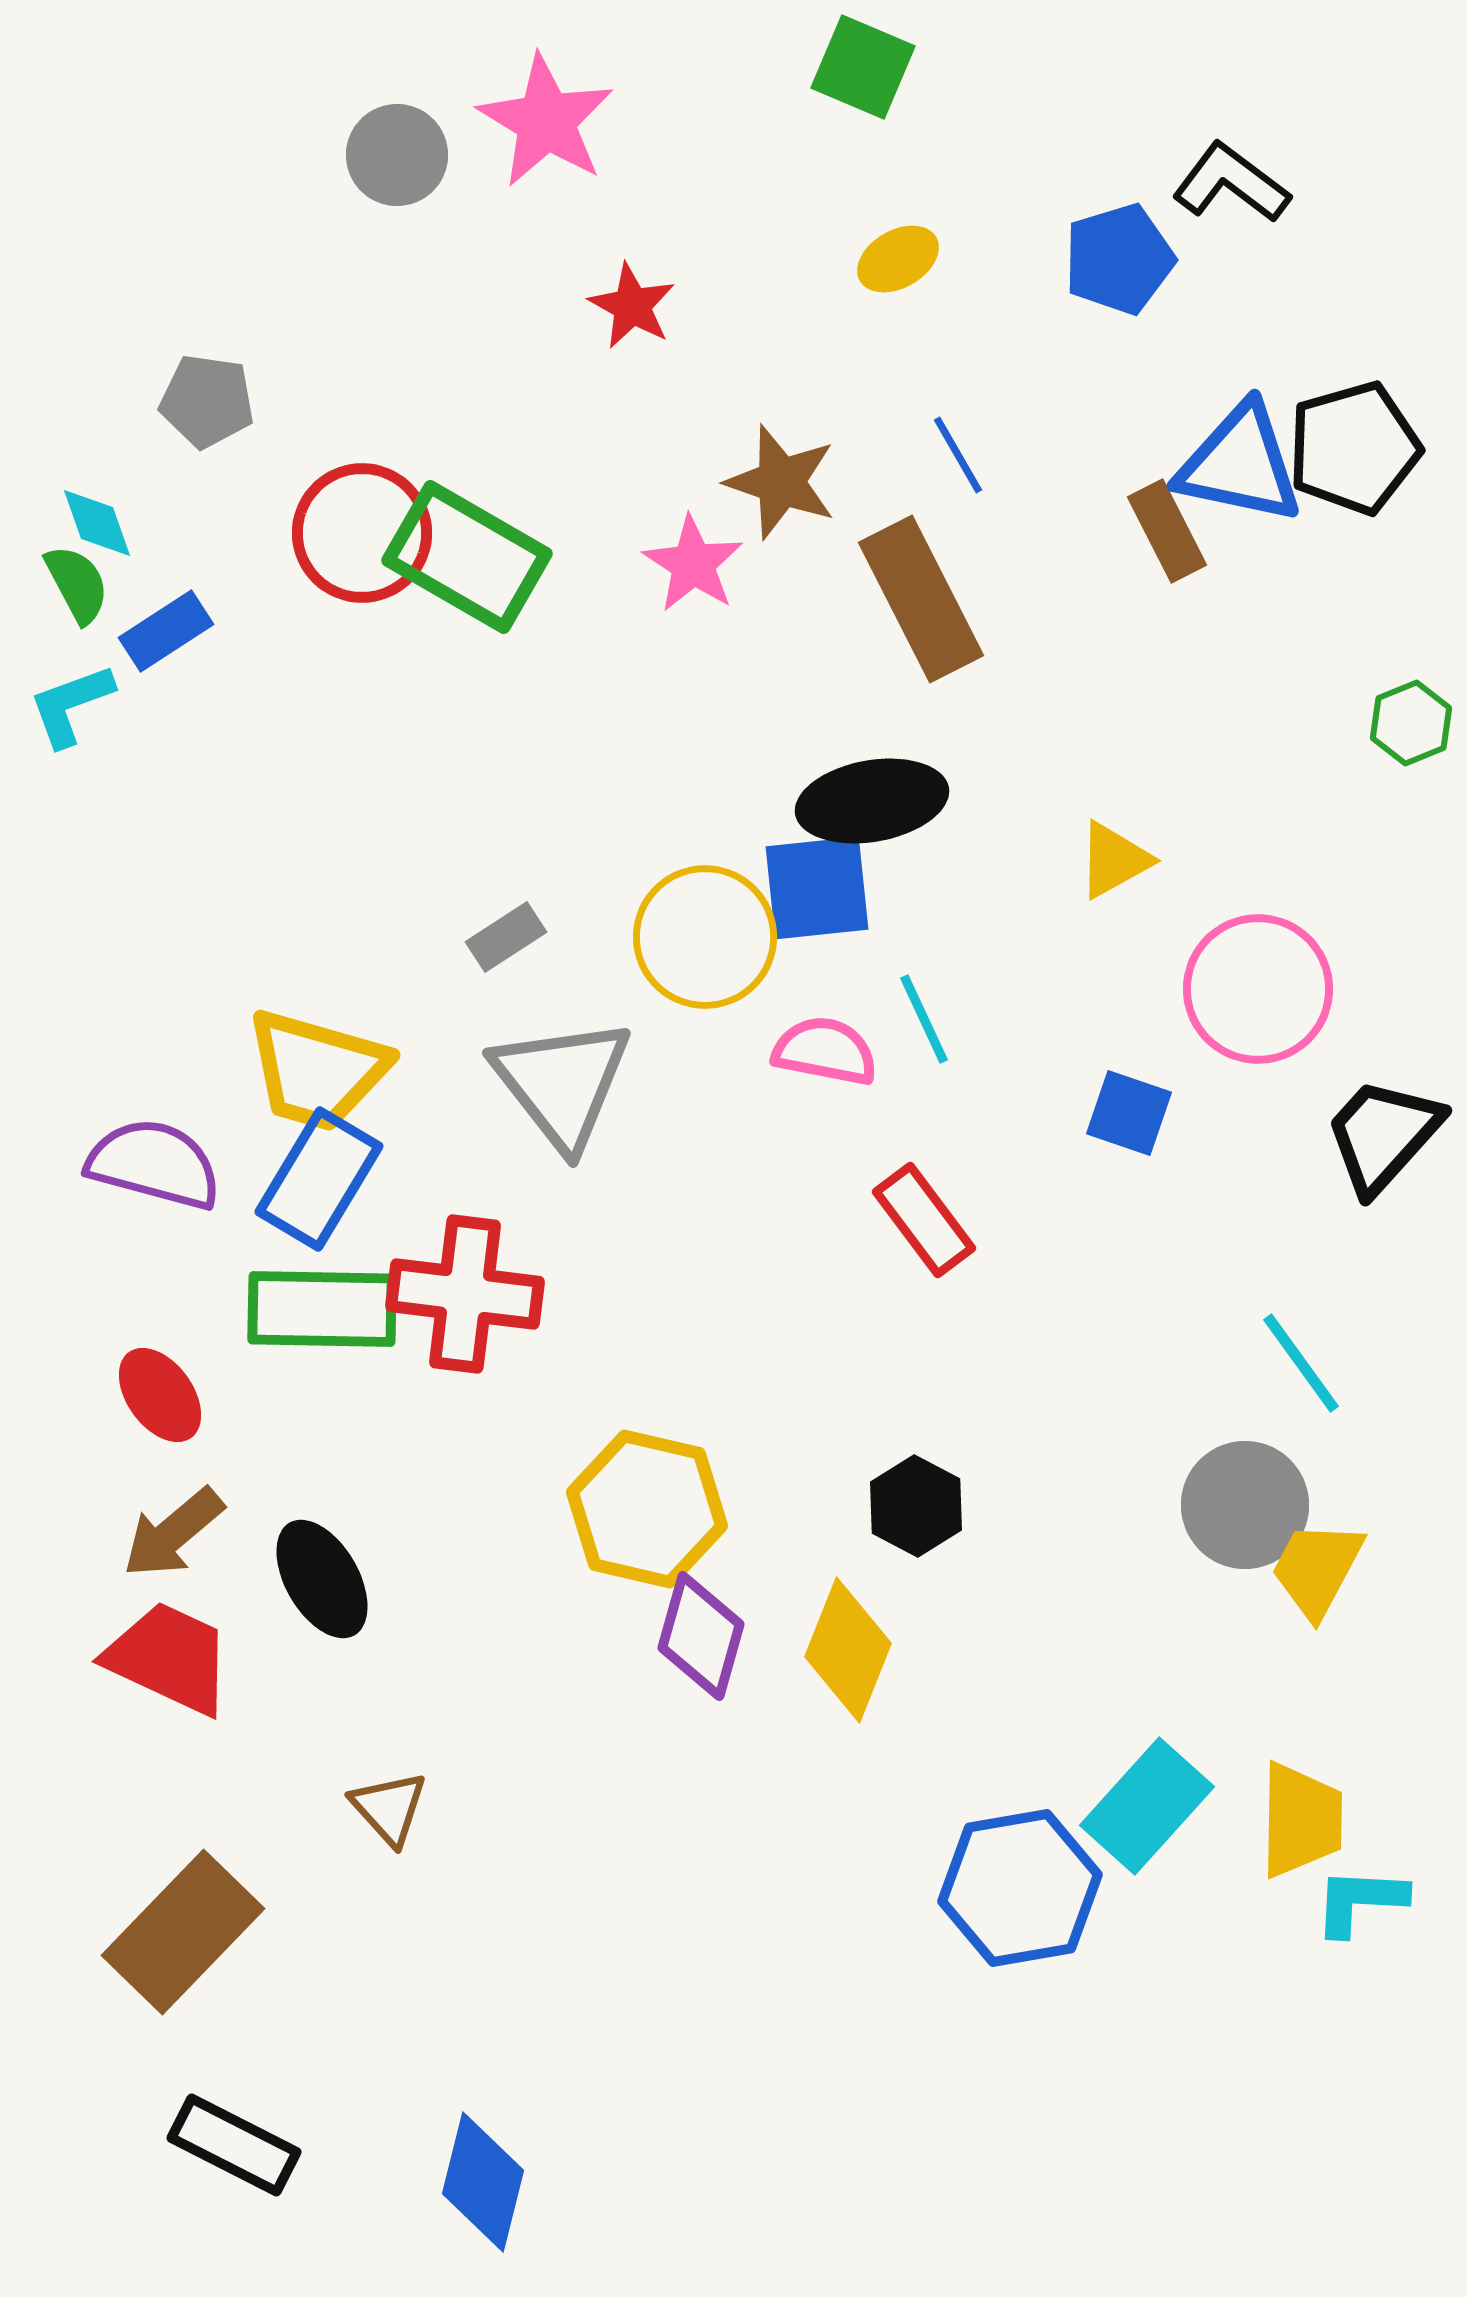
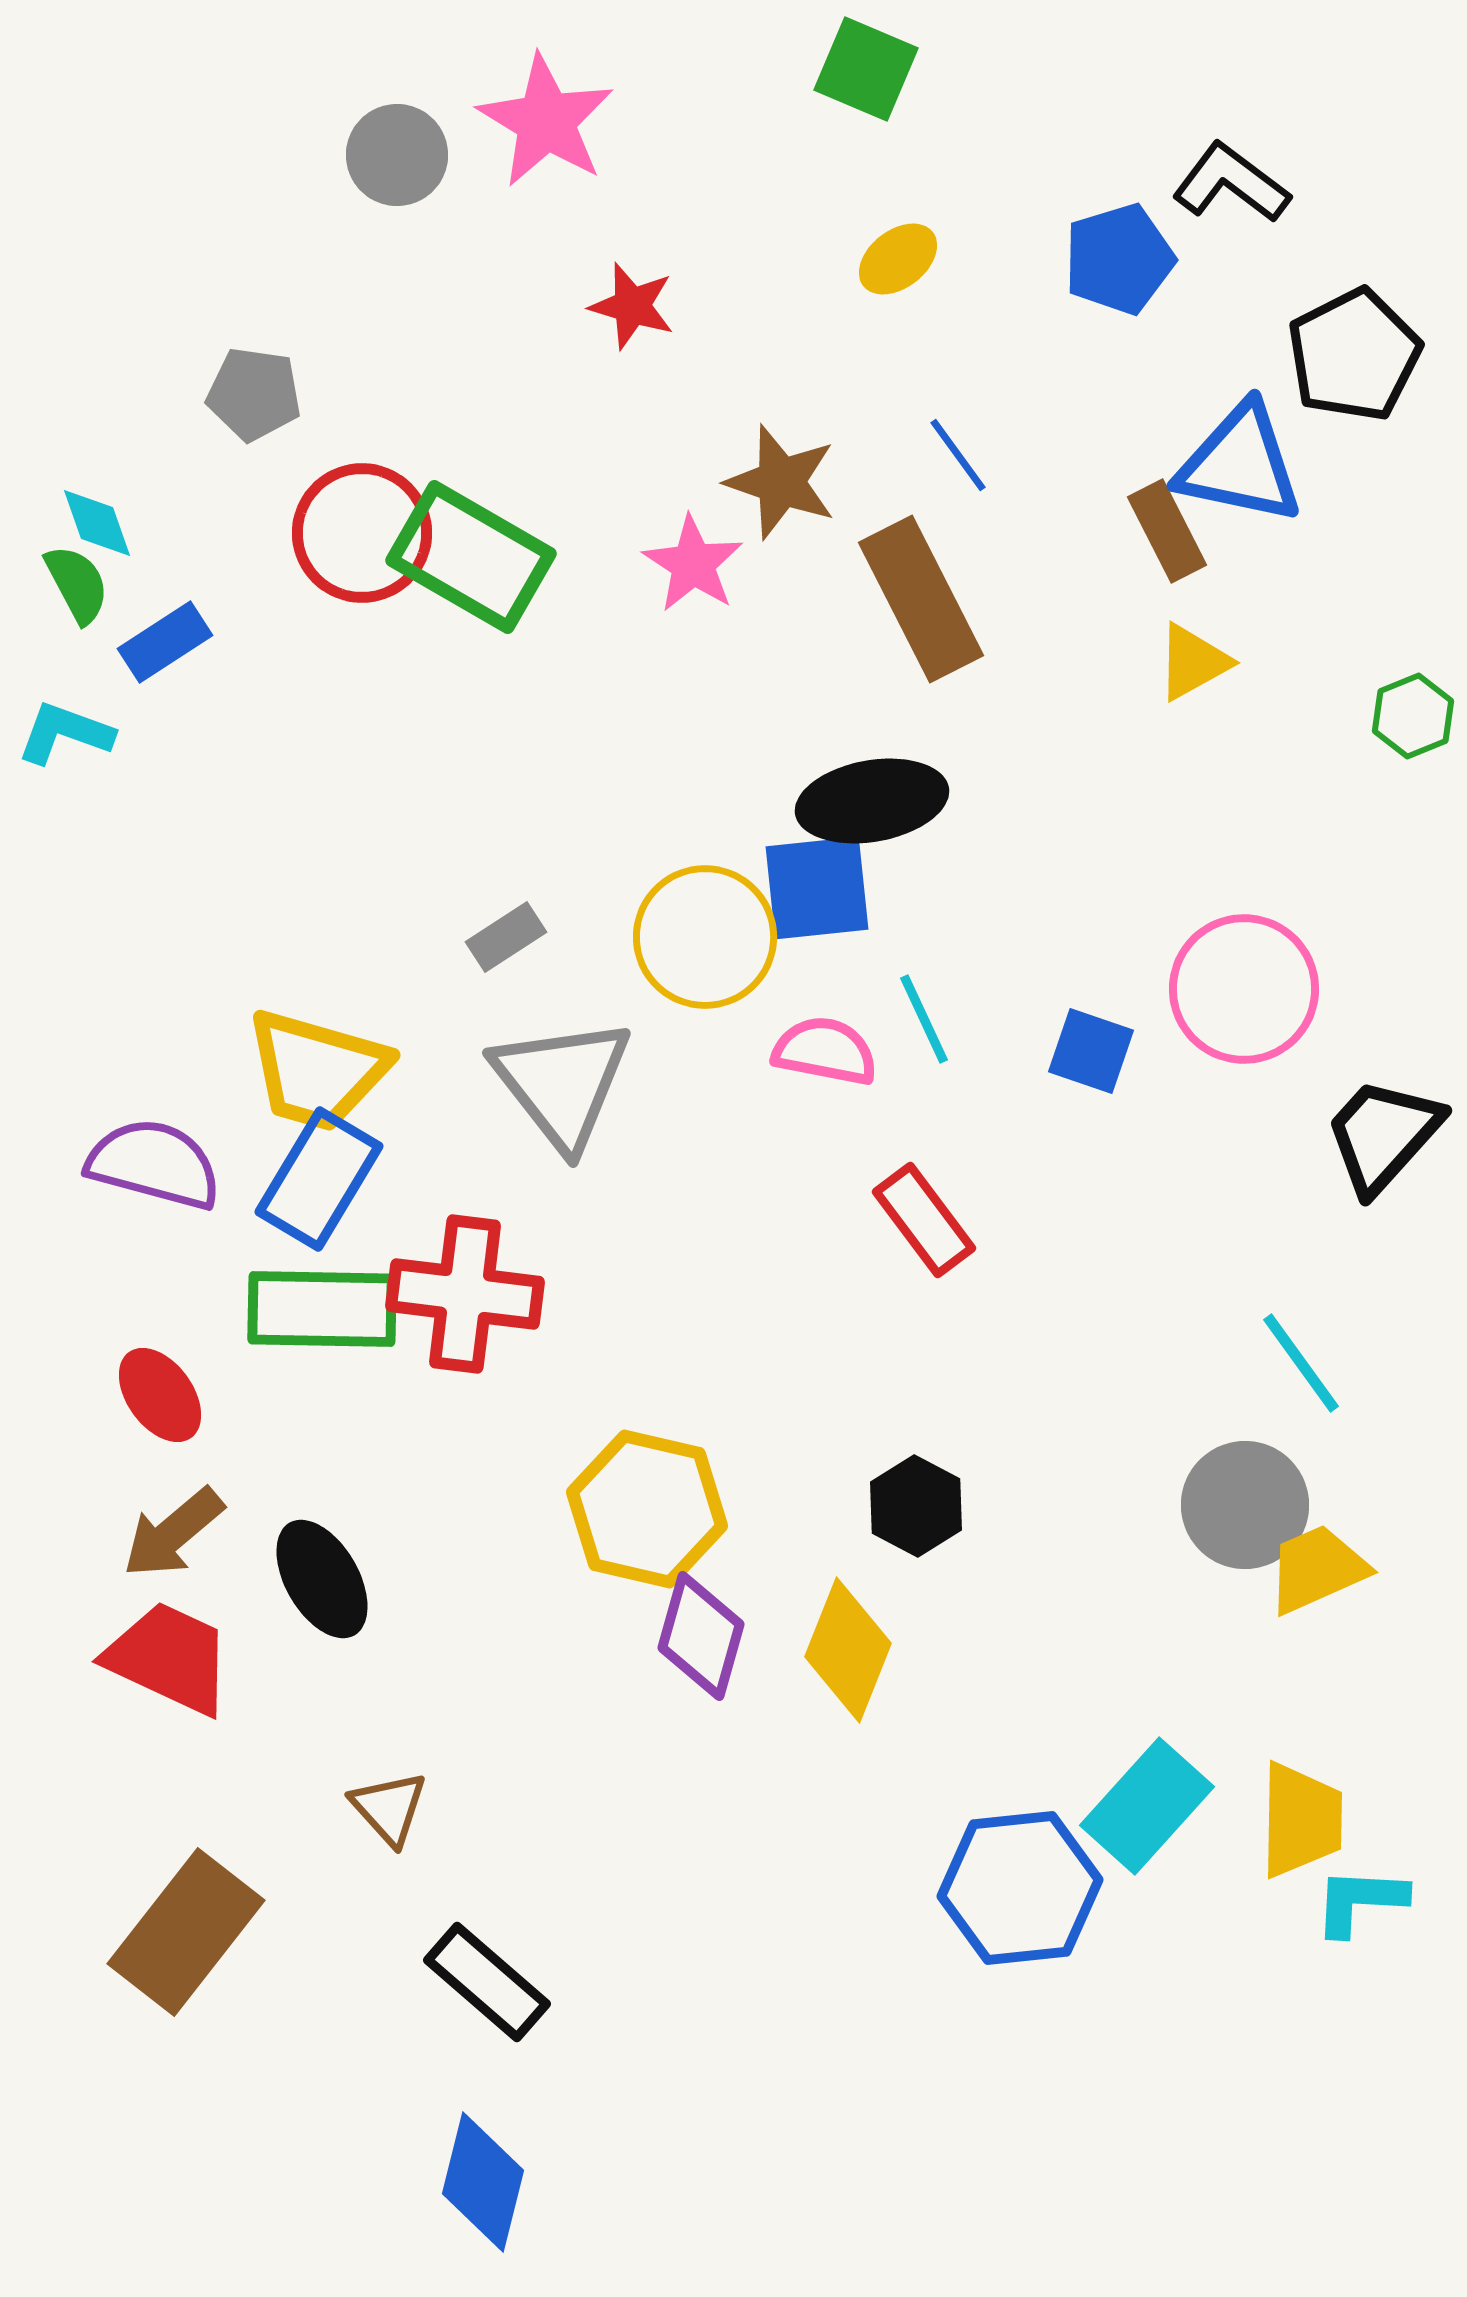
green square at (863, 67): moved 3 px right, 2 px down
yellow ellipse at (898, 259): rotated 8 degrees counterclockwise
red star at (632, 306): rotated 12 degrees counterclockwise
gray pentagon at (207, 401): moved 47 px right, 7 px up
black pentagon at (1354, 448): moved 93 px up; rotated 11 degrees counterclockwise
blue line at (958, 455): rotated 6 degrees counterclockwise
green rectangle at (467, 557): moved 4 px right
blue rectangle at (166, 631): moved 1 px left, 11 px down
cyan L-shape at (71, 705): moved 6 px left, 28 px down; rotated 40 degrees clockwise
green hexagon at (1411, 723): moved 2 px right, 7 px up
yellow triangle at (1114, 860): moved 79 px right, 198 px up
pink circle at (1258, 989): moved 14 px left
blue square at (1129, 1113): moved 38 px left, 62 px up
yellow trapezoid at (1317, 1569): rotated 38 degrees clockwise
blue hexagon at (1020, 1888): rotated 4 degrees clockwise
brown rectangle at (183, 1932): moved 3 px right; rotated 6 degrees counterclockwise
black rectangle at (234, 2145): moved 253 px right, 163 px up; rotated 14 degrees clockwise
